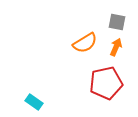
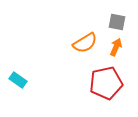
cyan rectangle: moved 16 px left, 22 px up
